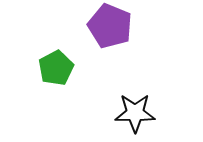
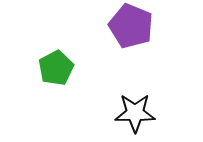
purple pentagon: moved 21 px right
